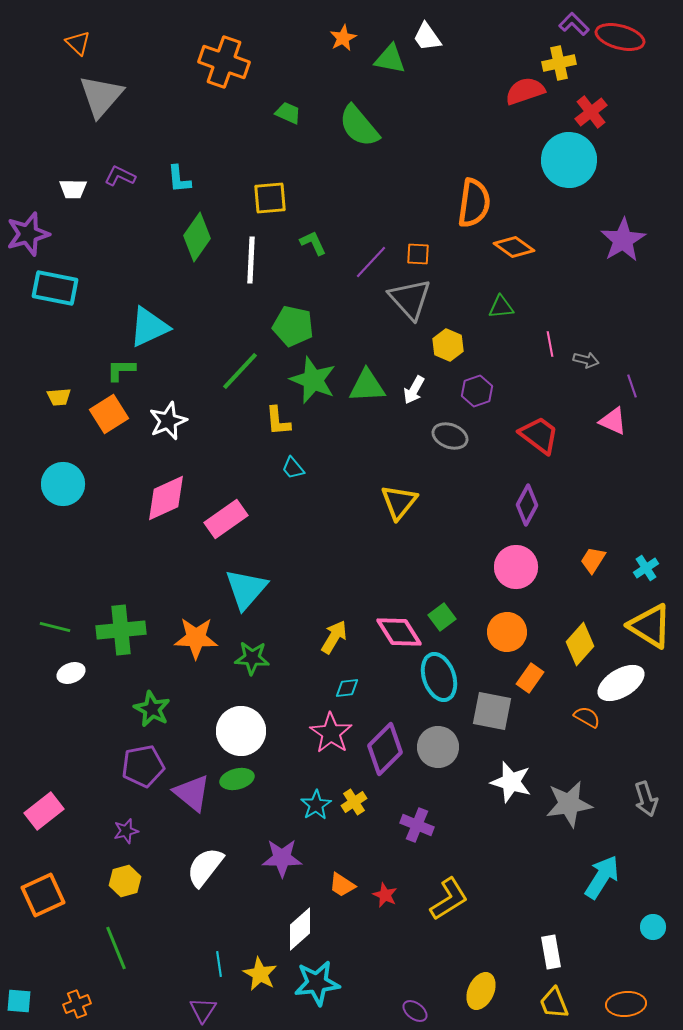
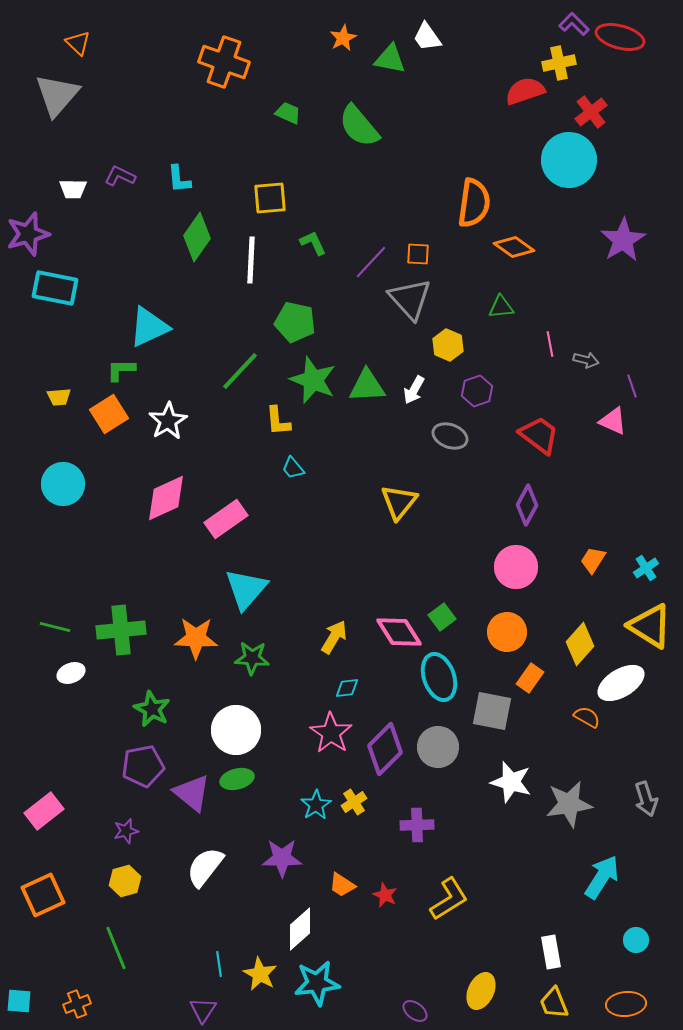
gray triangle at (101, 96): moved 44 px left, 1 px up
green pentagon at (293, 326): moved 2 px right, 4 px up
white star at (168, 421): rotated 9 degrees counterclockwise
white circle at (241, 731): moved 5 px left, 1 px up
purple cross at (417, 825): rotated 24 degrees counterclockwise
cyan circle at (653, 927): moved 17 px left, 13 px down
